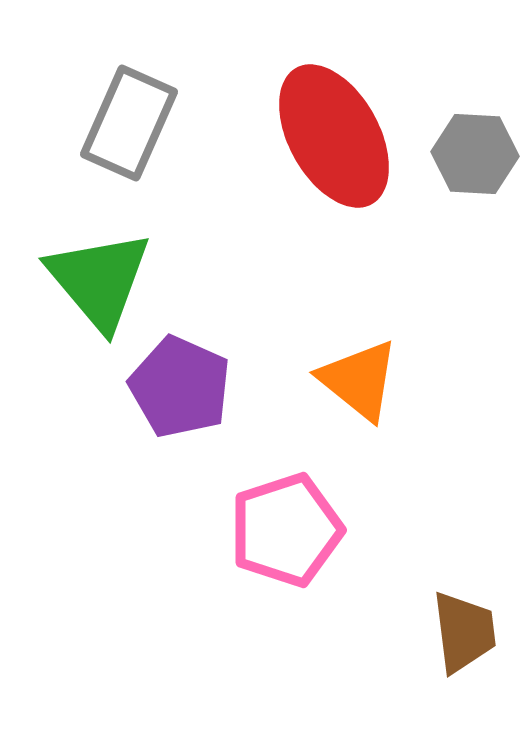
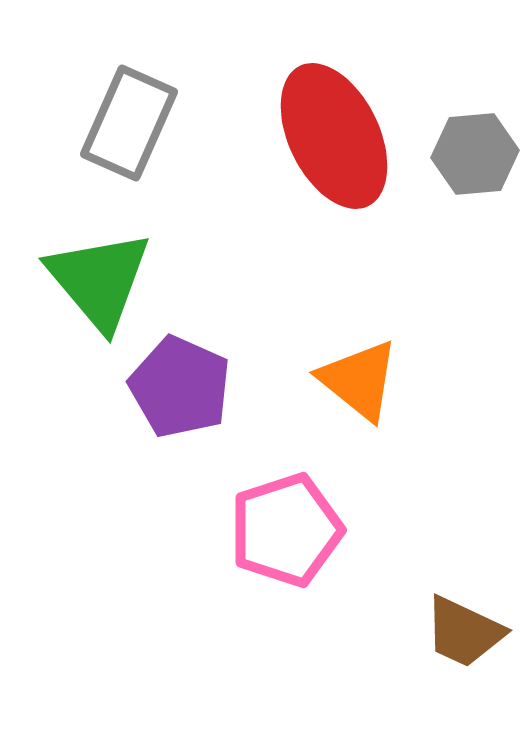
red ellipse: rotated 3 degrees clockwise
gray hexagon: rotated 8 degrees counterclockwise
brown trapezoid: rotated 122 degrees clockwise
